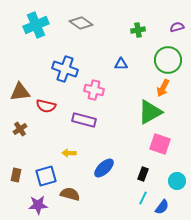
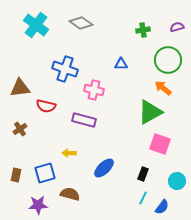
cyan cross: rotated 30 degrees counterclockwise
green cross: moved 5 px right
orange arrow: rotated 102 degrees clockwise
brown triangle: moved 4 px up
blue square: moved 1 px left, 3 px up
